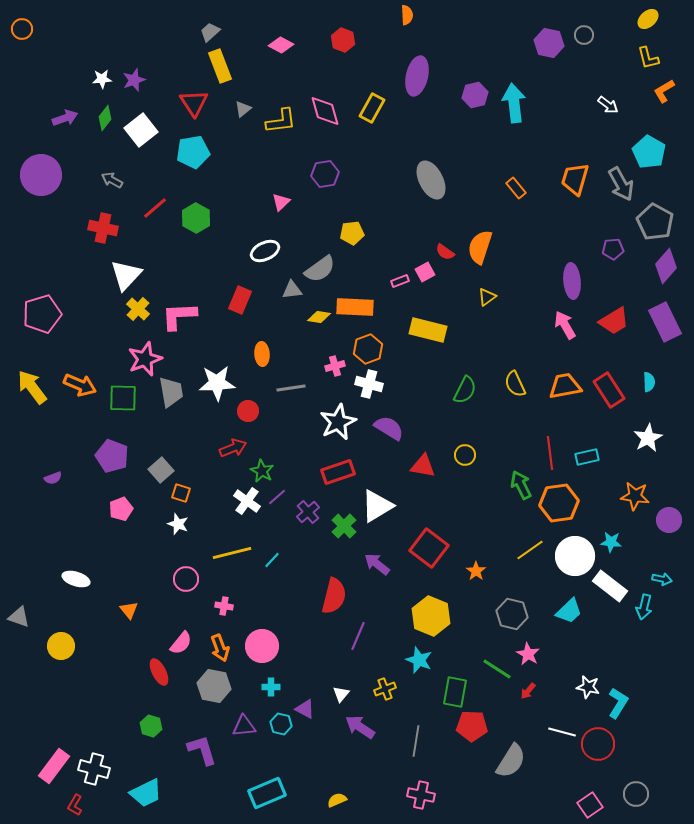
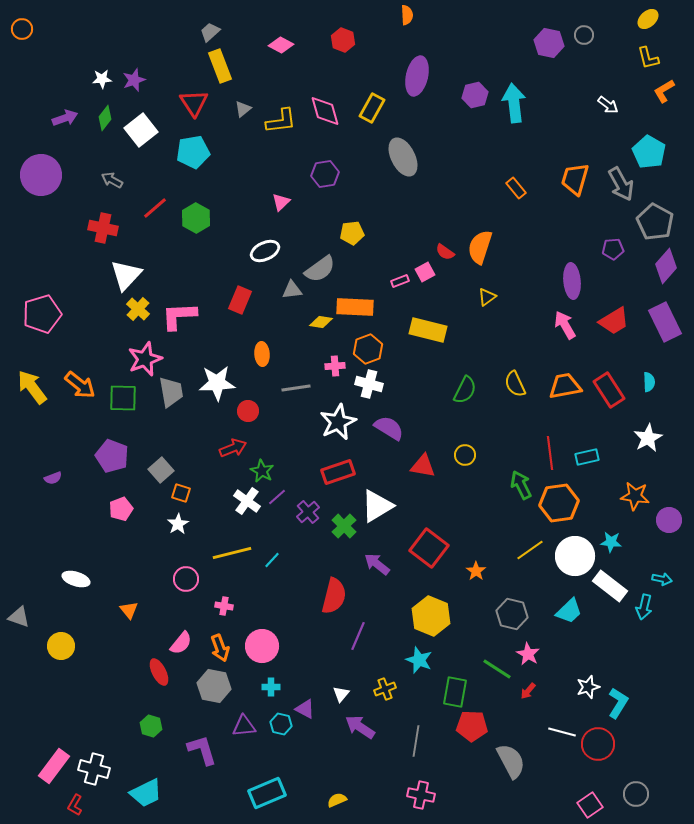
gray ellipse at (431, 180): moved 28 px left, 23 px up
yellow diamond at (319, 317): moved 2 px right, 5 px down
pink cross at (335, 366): rotated 12 degrees clockwise
orange arrow at (80, 385): rotated 16 degrees clockwise
gray line at (291, 388): moved 5 px right
white star at (178, 524): rotated 20 degrees clockwise
white star at (588, 687): rotated 30 degrees counterclockwise
gray semicircle at (511, 761): rotated 60 degrees counterclockwise
